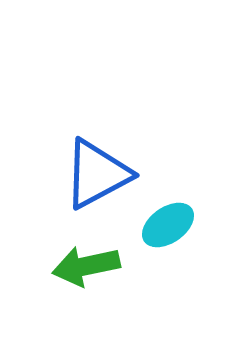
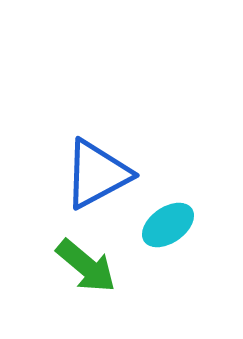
green arrow: rotated 128 degrees counterclockwise
